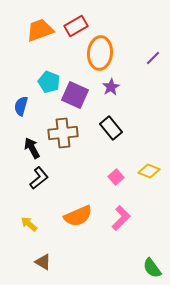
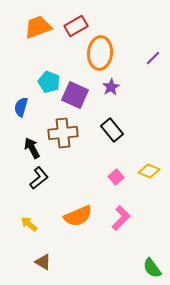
orange trapezoid: moved 2 px left, 3 px up
blue semicircle: moved 1 px down
black rectangle: moved 1 px right, 2 px down
